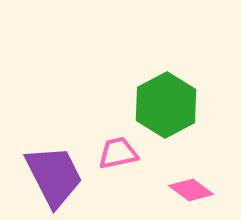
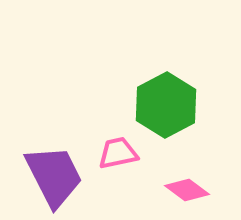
pink diamond: moved 4 px left
